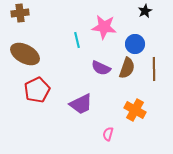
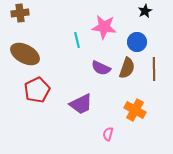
blue circle: moved 2 px right, 2 px up
